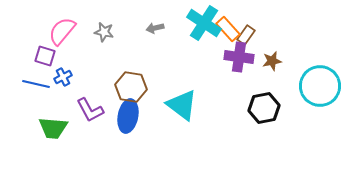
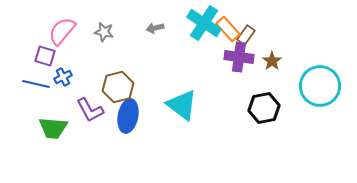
brown star: rotated 24 degrees counterclockwise
brown hexagon: moved 13 px left; rotated 24 degrees counterclockwise
